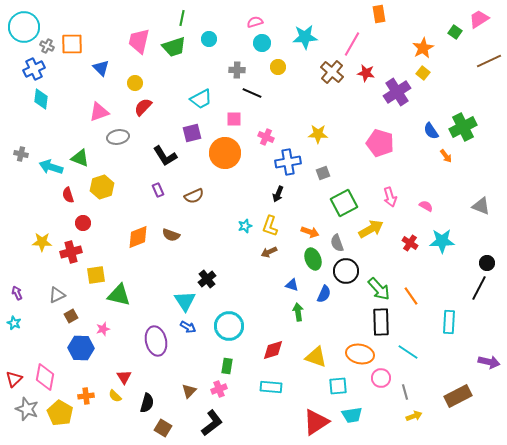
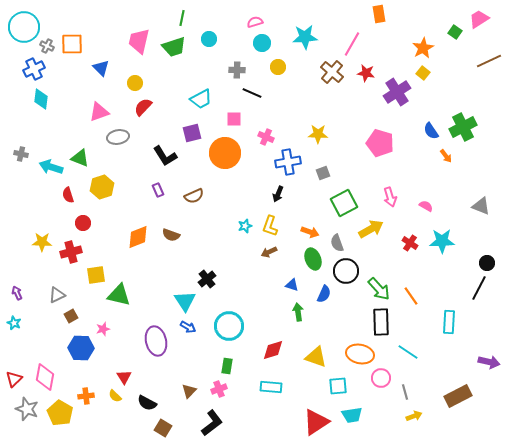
black semicircle at (147, 403): rotated 102 degrees clockwise
